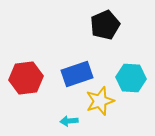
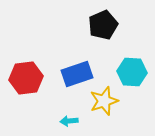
black pentagon: moved 2 px left
cyan hexagon: moved 1 px right, 6 px up
yellow star: moved 4 px right
